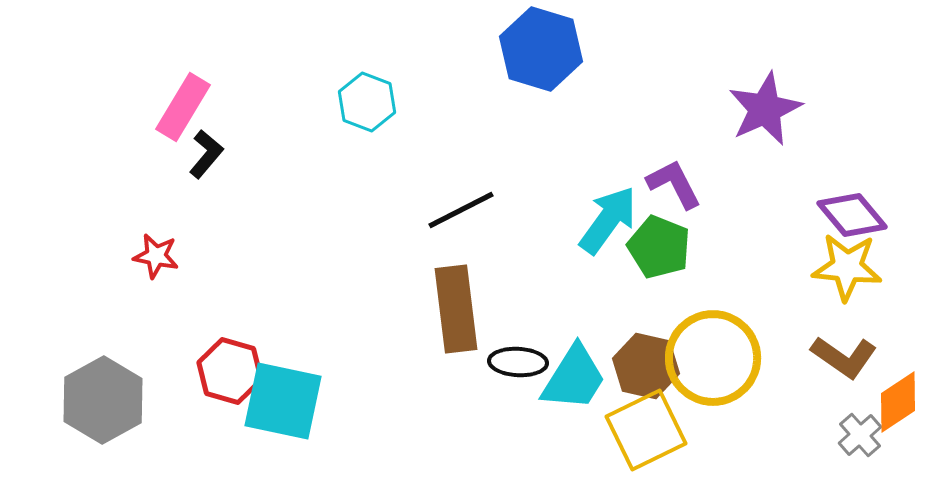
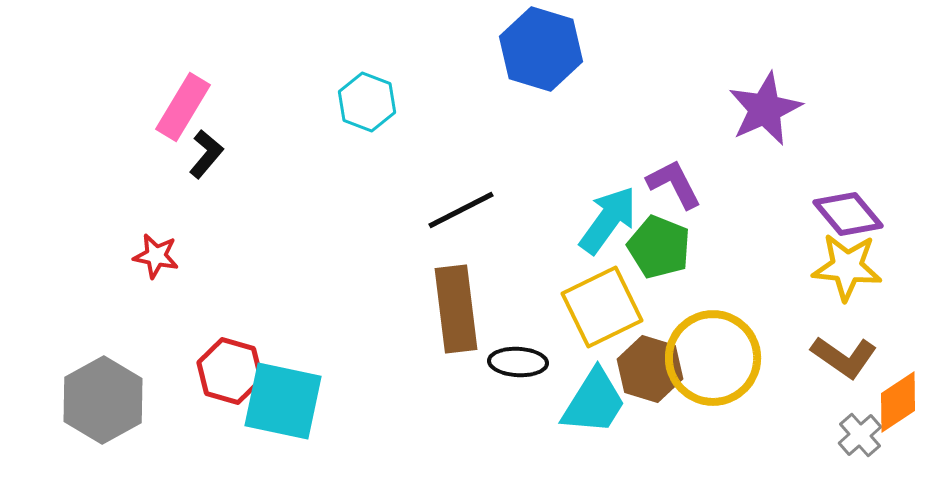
purple diamond: moved 4 px left, 1 px up
brown hexagon: moved 4 px right, 3 px down; rotated 4 degrees clockwise
cyan trapezoid: moved 20 px right, 24 px down
yellow square: moved 44 px left, 123 px up
